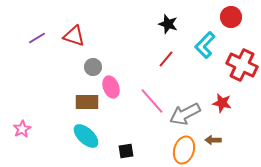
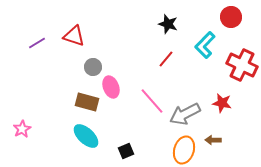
purple line: moved 5 px down
brown rectangle: rotated 15 degrees clockwise
black square: rotated 14 degrees counterclockwise
